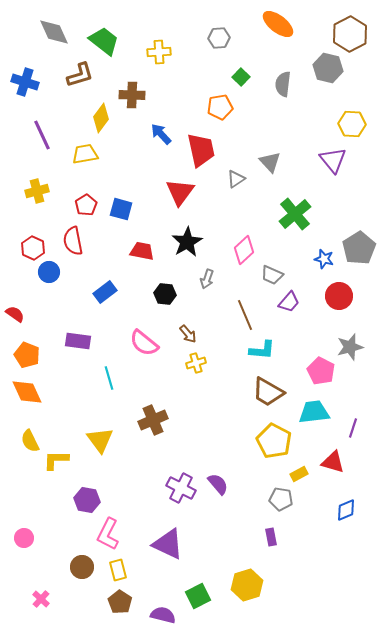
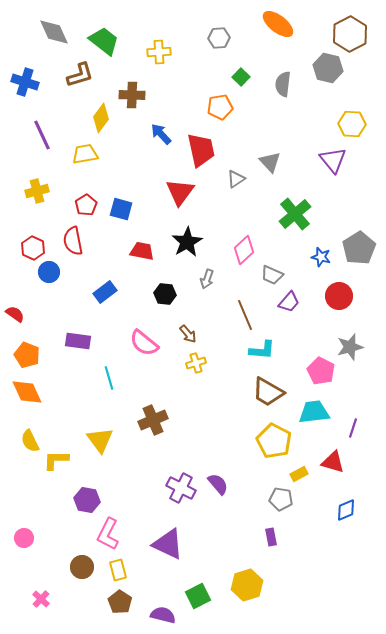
blue star at (324, 259): moved 3 px left, 2 px up
